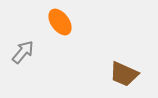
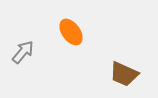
orange ellipse: moved 11 px right, 10 px down
